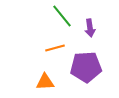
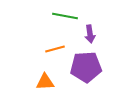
green line: moved 3 px right; rotated 40 degrees counterclockwise
purple arrow: moved 6 px down
orange line: moved 1 px down
